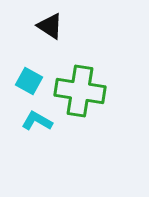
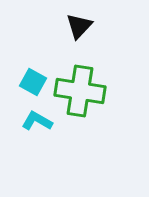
black triangle: moved 29 px right; rotated 40 degrees clockwise
cyan square: moved 4 px right, 1 px down
